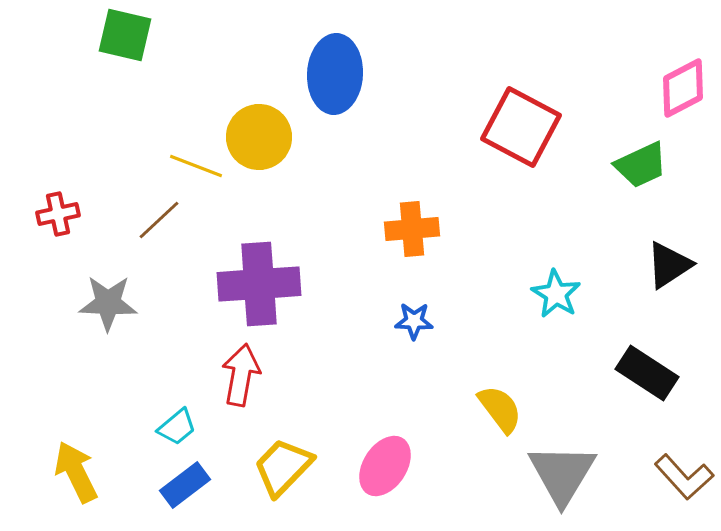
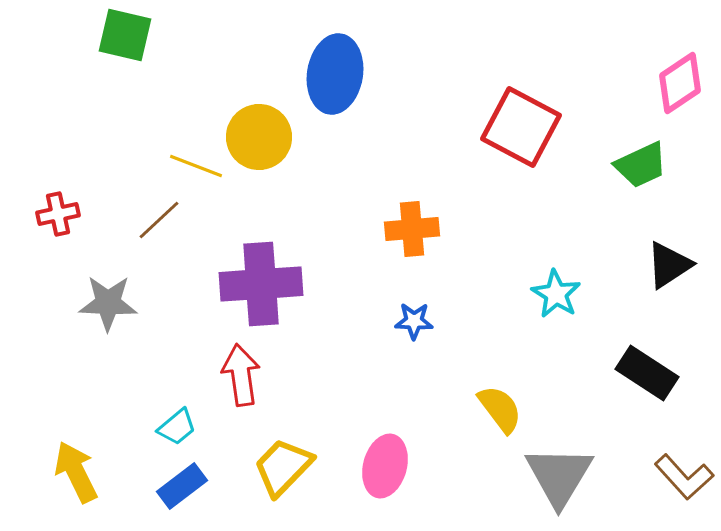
blue ellipse: rotated 6 degrees clockwise
pink diamond: moved 3 px left, 5 px up; rotated 6 degrees counterclockwise
purple cross: moved 2 px right
red arrow: rotated 18 degrees counterclockwise
pink ellipse: rotated 18 degrees counterclockwise
gray triangle: moved 3 px left, 2 px down
blue rectangle: moved 3 px left, 1 px down
